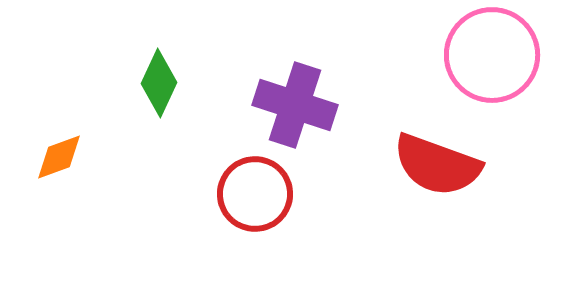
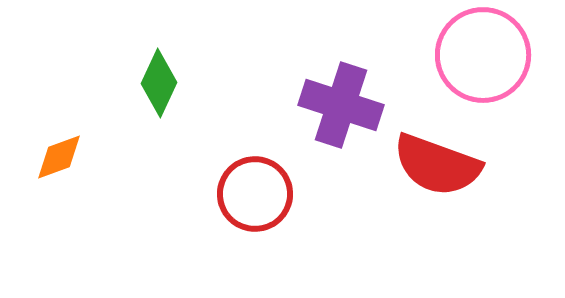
pink circle: moved 9 px left
purple cross: moved 46 px right
